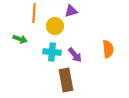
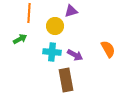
orange line: moved 5 px left
green arrow: rotated 48 degrees counterclockwise
orange semicircle: rotated 24 degrees counterclockwise
purple arrow: rotated 21 degrees counterclockwise
